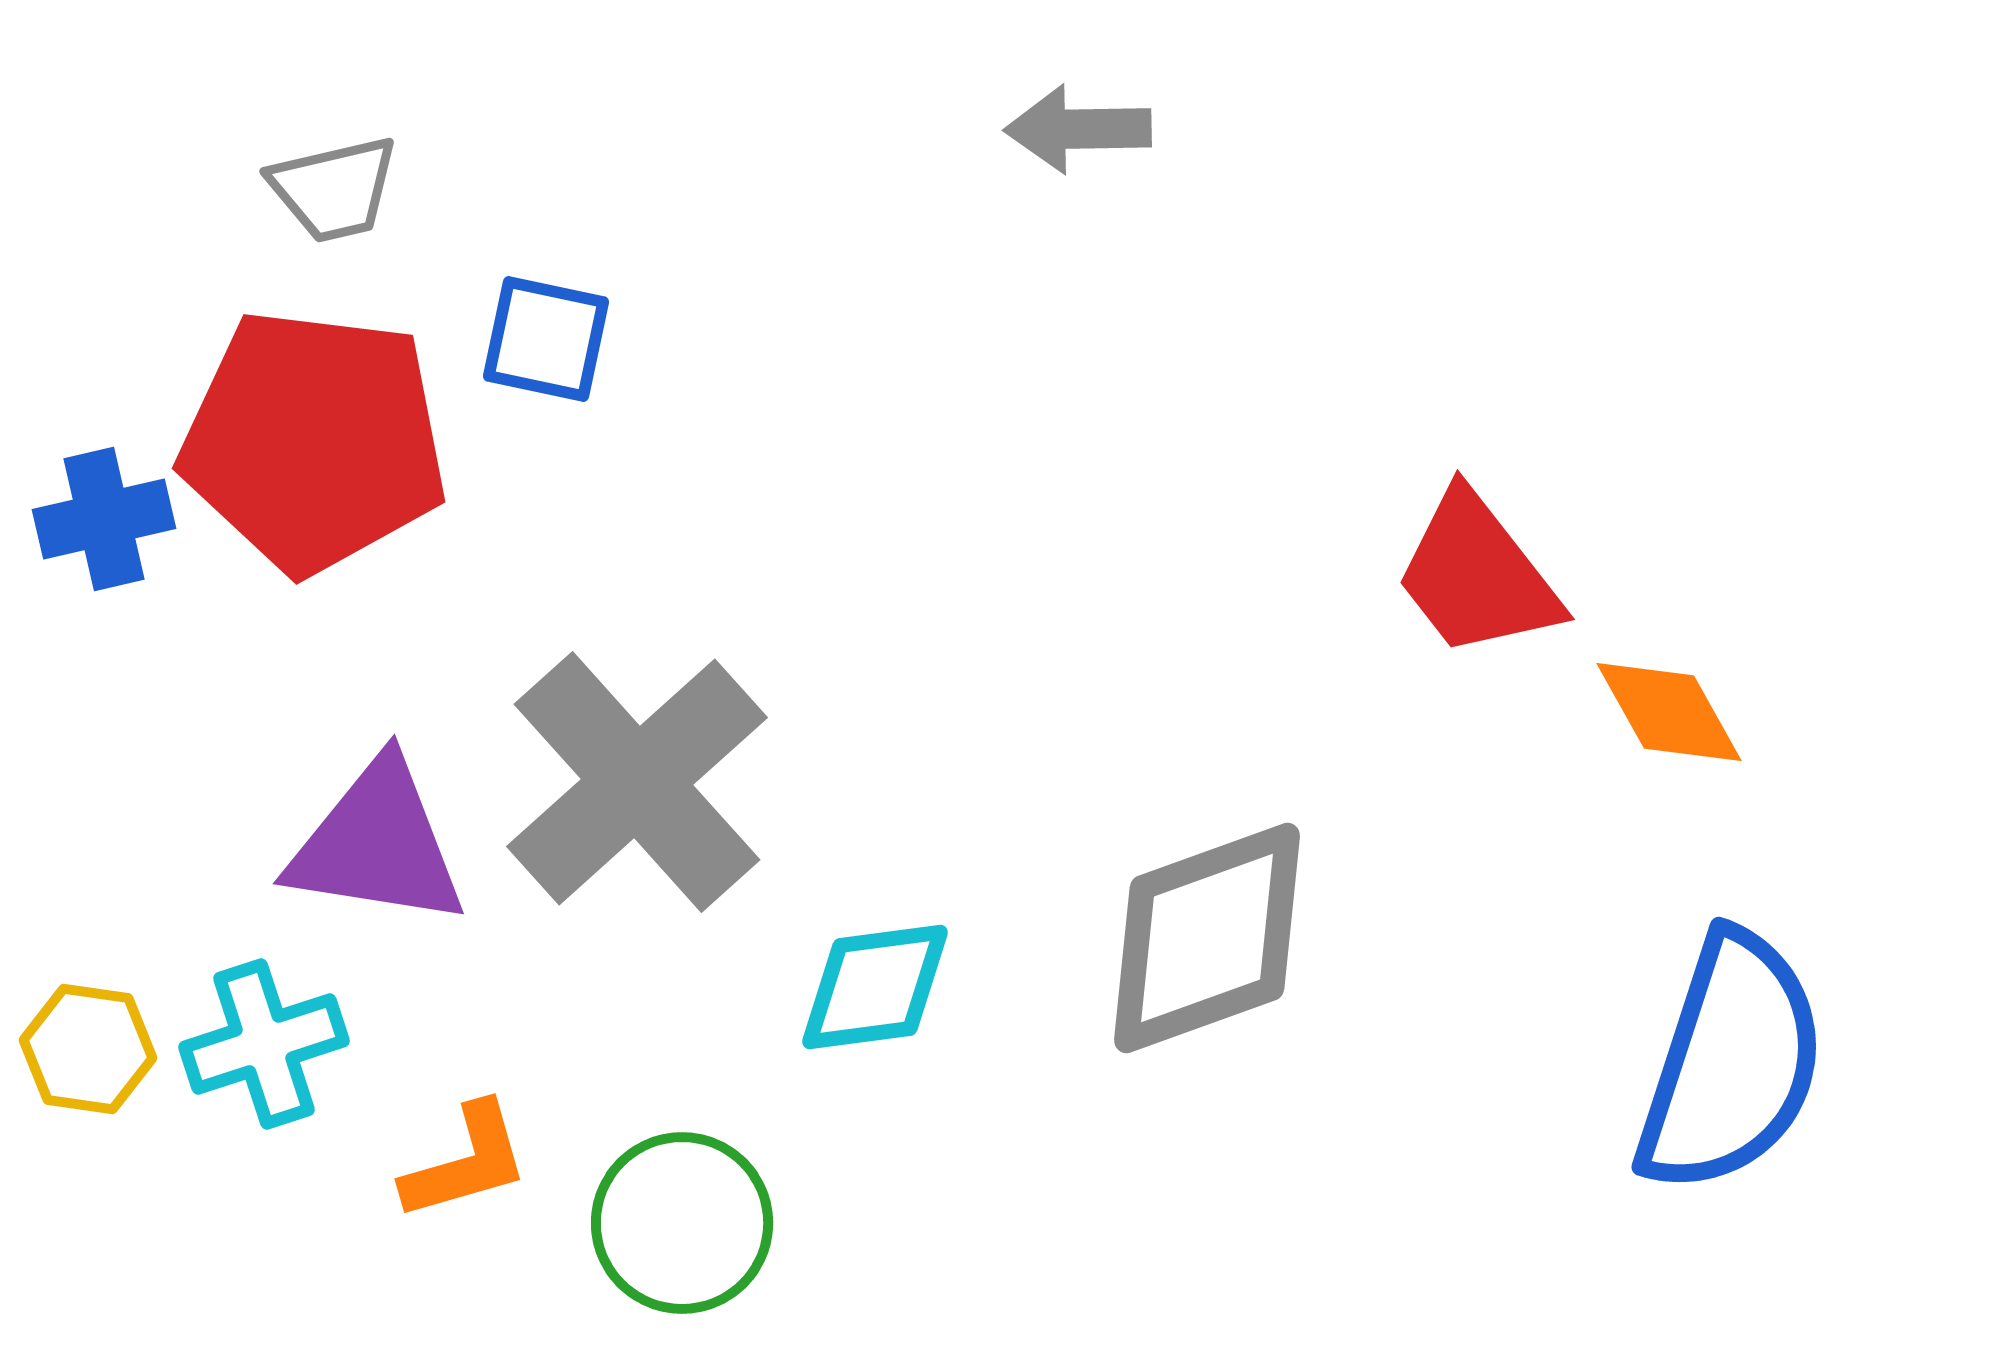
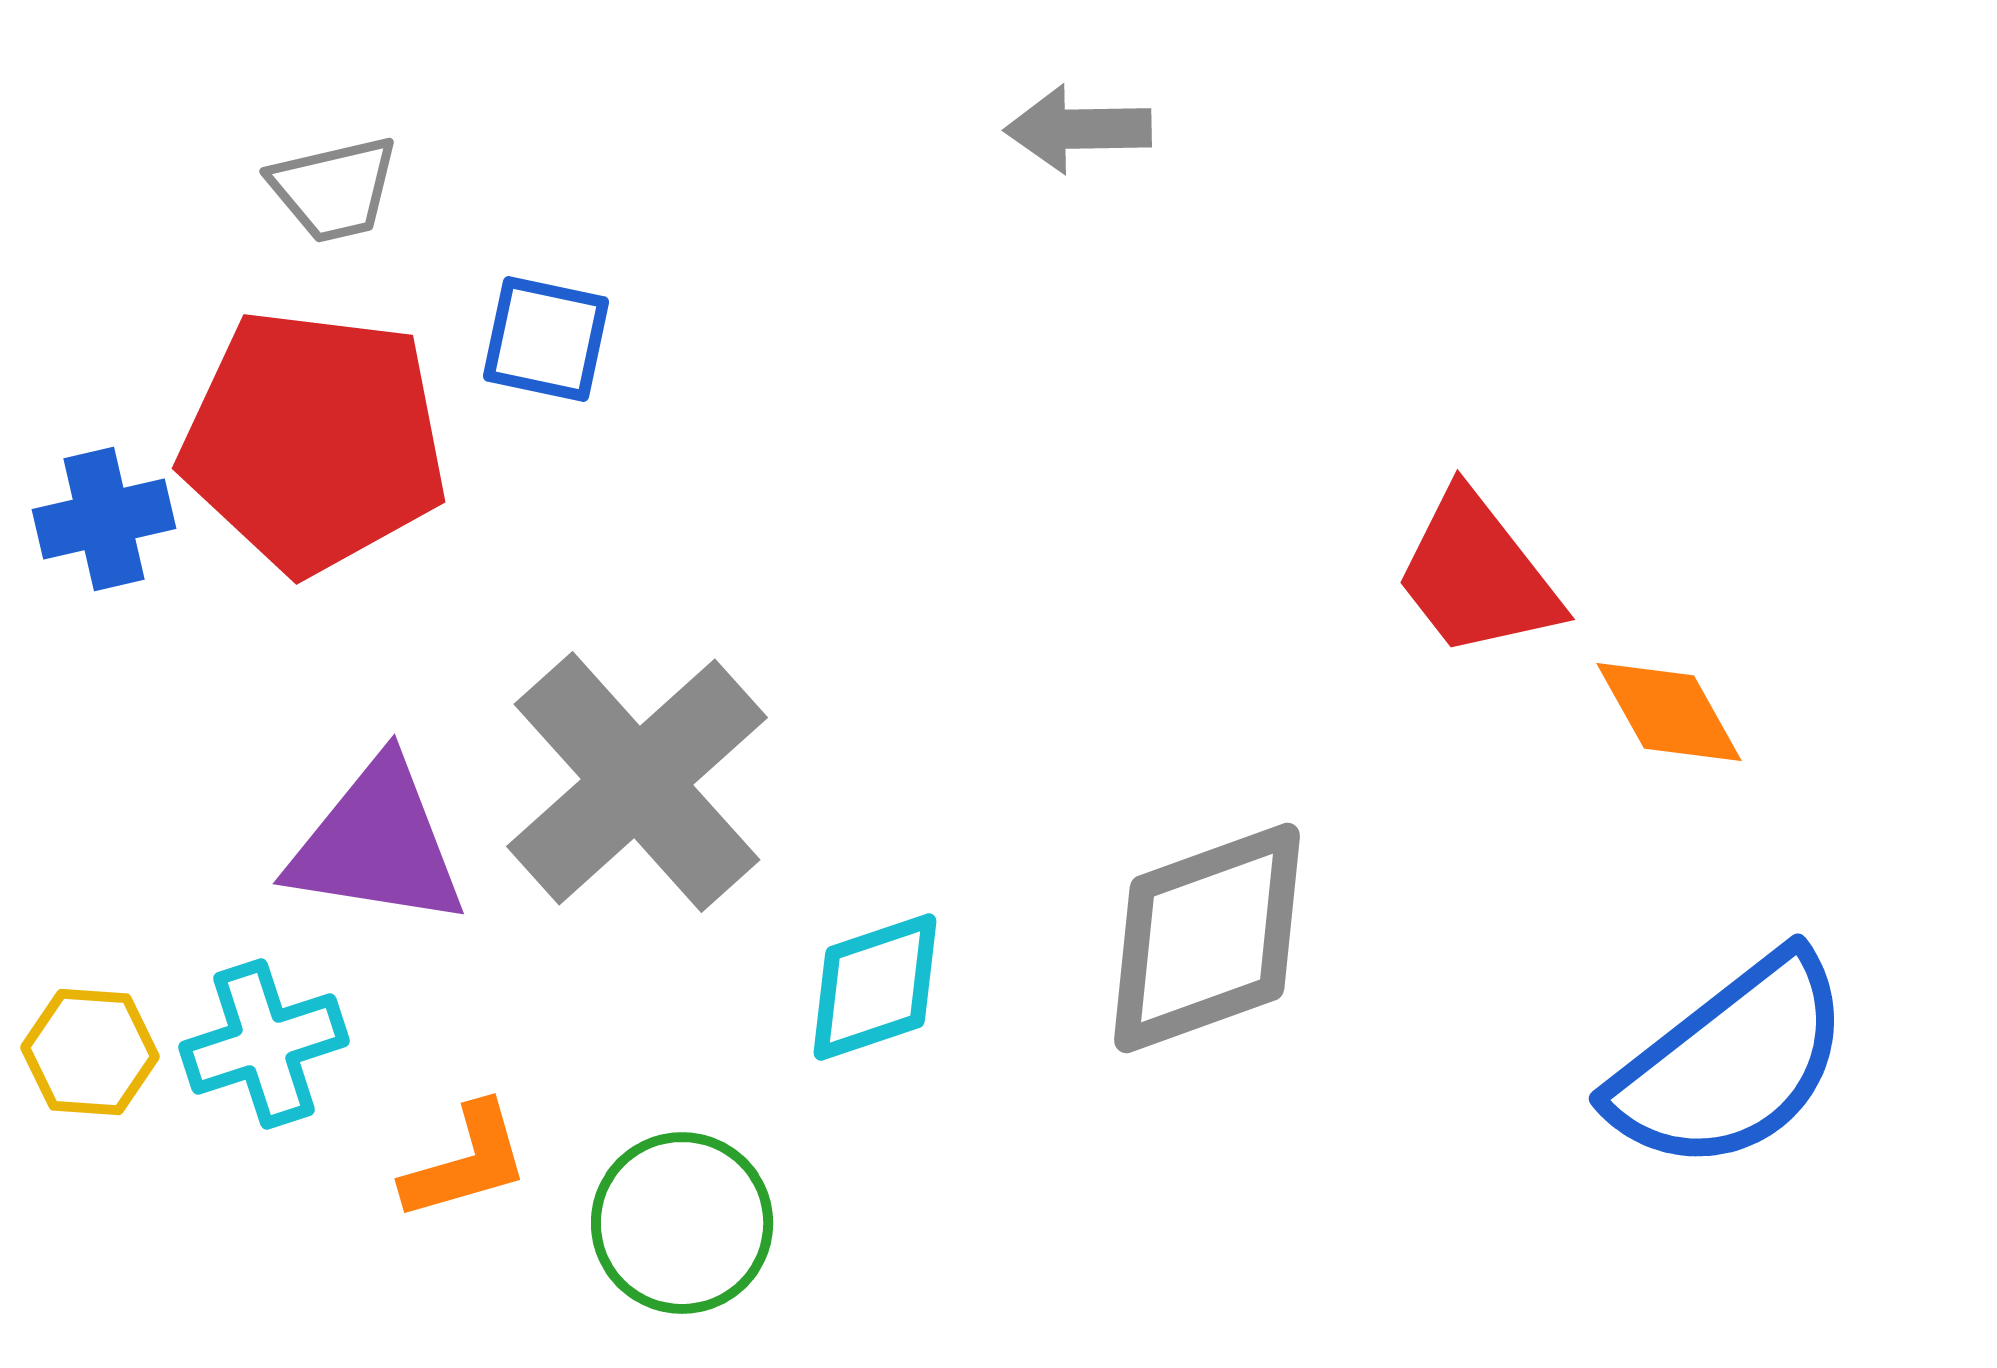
cyan diamond: rotated 11 degrees counterclockwise
yellow hexagon: moved 2 px right, 3 px down; rotated 4 degrees counterclockwise
blue semicircle: rotated 34 degrees clockwise
